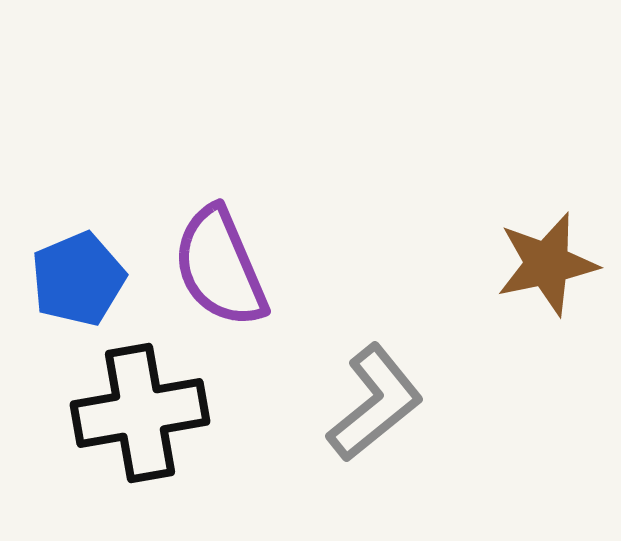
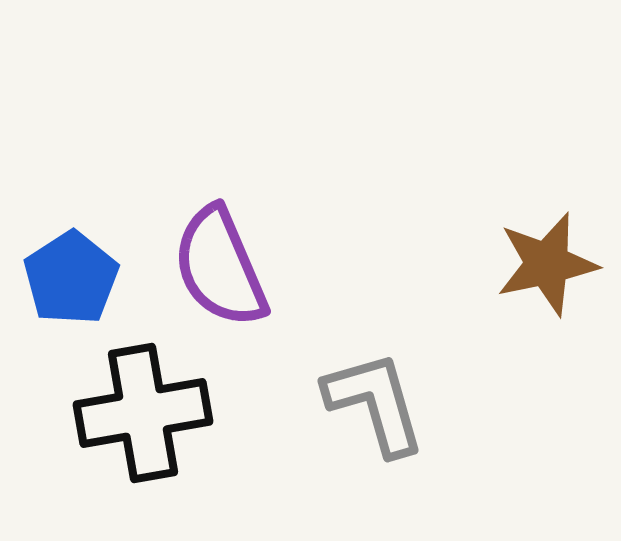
blue pentagon: moved 7 px left, 1 px up; rotated 10 degrees counterclockwise
gray L-shape: rotated 67 degrees counterclockwise
black cross: moved 3 px right
